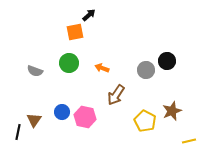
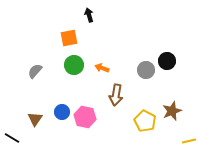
black arrow: rotated 64 degrees counterclockwise
orange square: moved 6 px left, 6 px down
green circle: moved 5 px right, 2 px down
gray semicircle: rotated 112 degrees clockwise
brown arrow: rotated 25 degrees counterclockwise
brown triangle: moved 1 px right, 1 px up
black line: moved 6 px left, 6 px down; rotated 70 degrees counterclockwise
